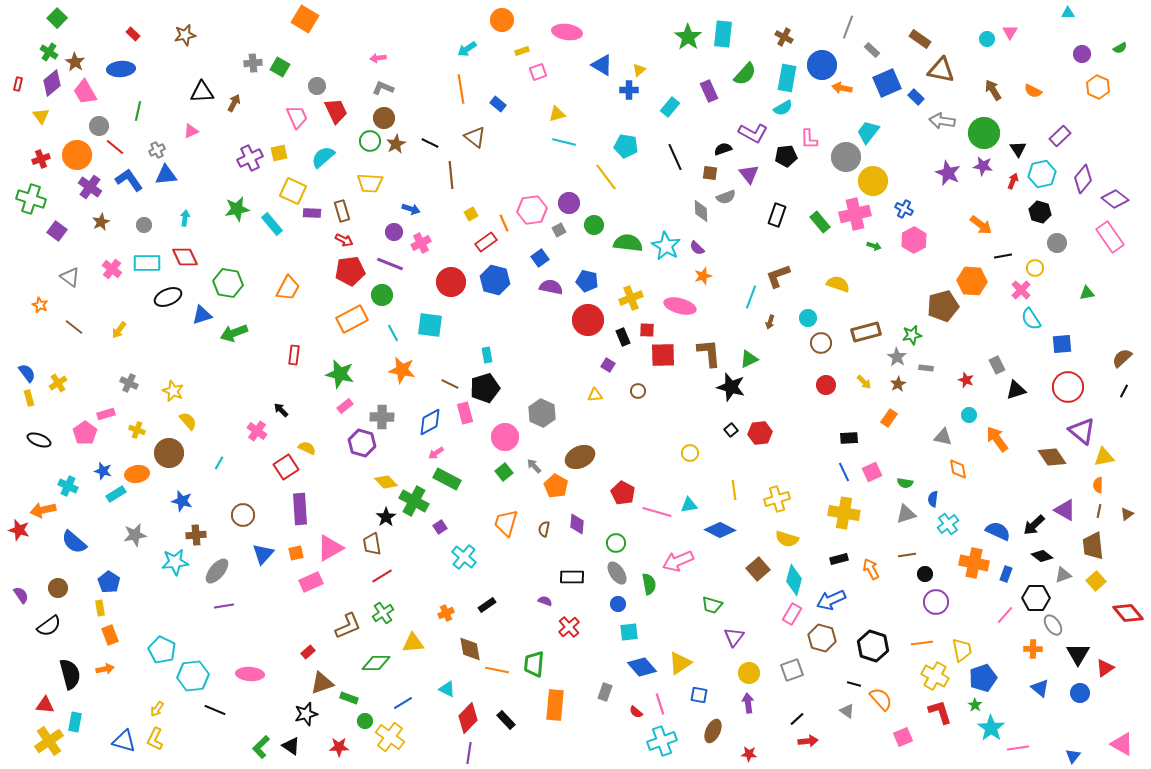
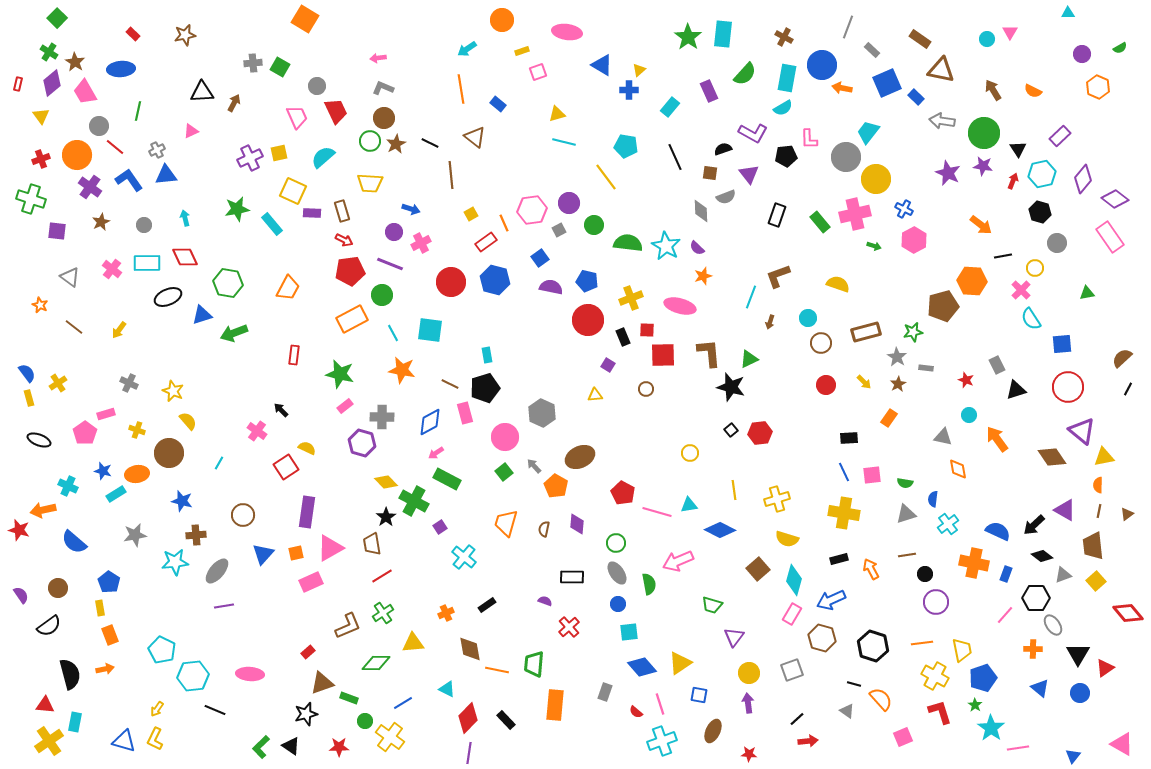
yellow circle at (873, 181): moved 3 px right, 2 px up
cyan arrow at (185, 218): rotated 21 degrees counterclockwise
purple square at (57, 231): rotated 30 degrees counterclockwise
cyan square at (430, 325): moved 5 px down
green star at (912, 335): moved 1 px right, 3 px up
brown circle at (638, 391): moved 8 px right, 2 px up
black line at (1124, 391): moved 4 px right, 2 px up
pink square at (872, 472): moved 3 px down; rotated 18 degrees clockwise
purple rectangle at (300, 509): moved 7 px right, 3 px down; rotated 12 degrees clockwise
